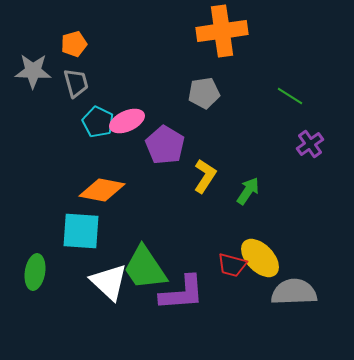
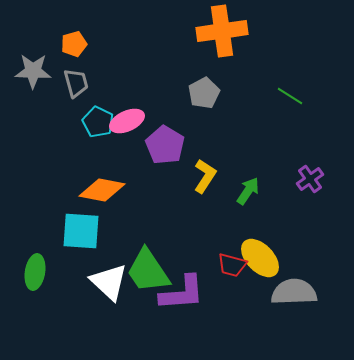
gray pentagon: rotated 20 degrees counterclockwise
purple cross: moved 35 px down
green trapezoid: moved 3 px right, 3 px down
